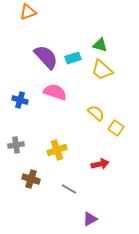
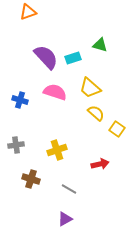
yellow trapezoid: moved 12 px left, 18 px down
yellow square: moved 1 px right, 1 px down
purple triangle: moved 25 px left
